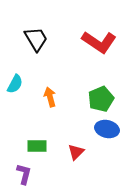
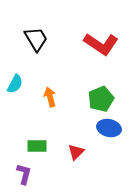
red L-shape: moved 2 px right, 2 px down
blue ellipse: moved 2 px right, 1 px up
